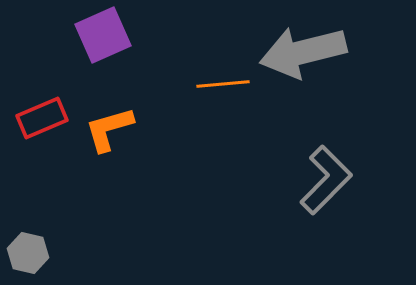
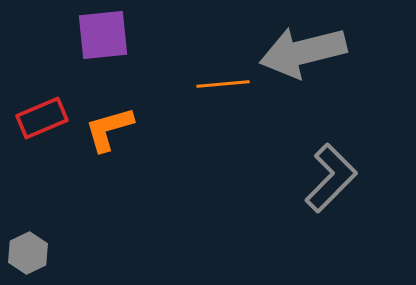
purple square: rotated 18 degrees clockwise
gray L-shape: moved 5 px right, 2 px up
gray hexagon: rotated 21 degrees clockwise
